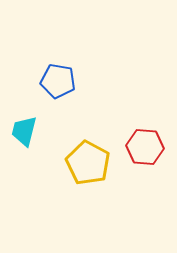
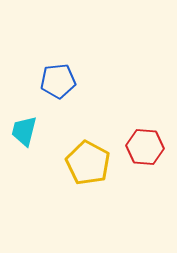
blue pentagon: rotated 16 degrees counterclockwise
